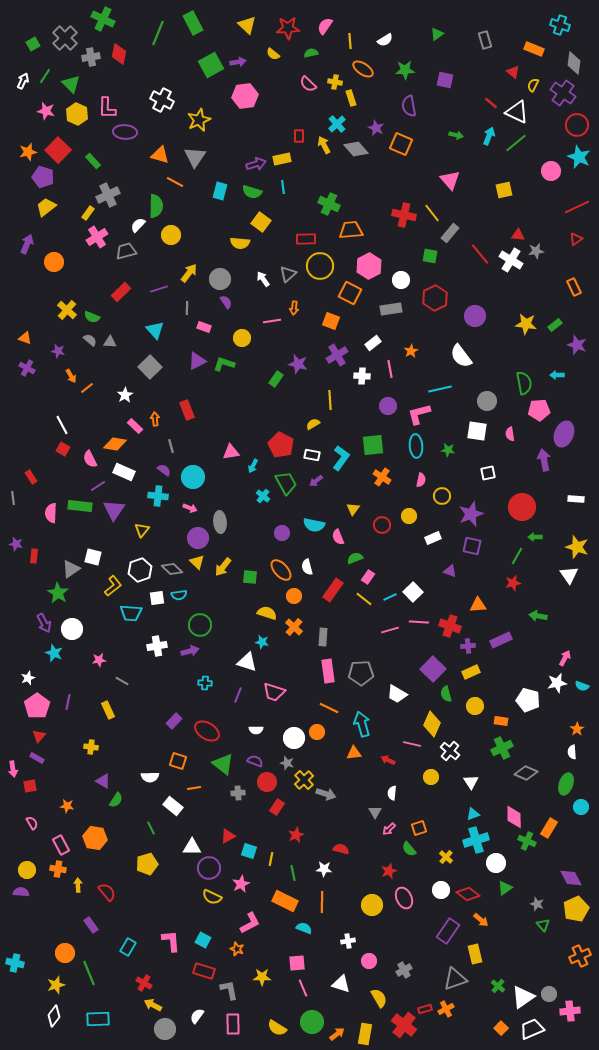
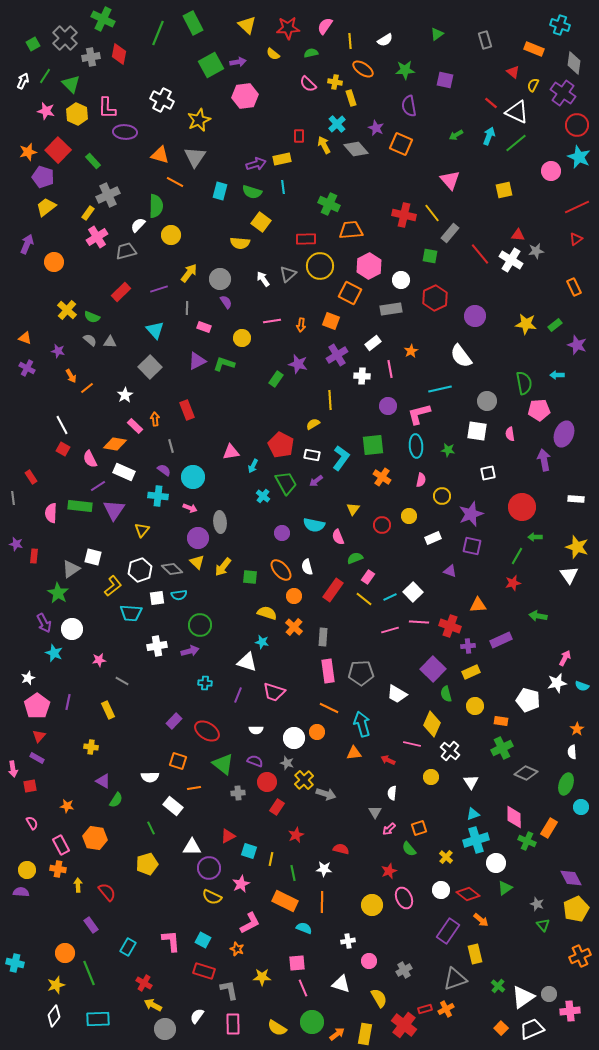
green arrow at (456, 135): rotated 136 degrees clockwise
orange arrow at (294, 308): moved 7 px right, 17 px down
